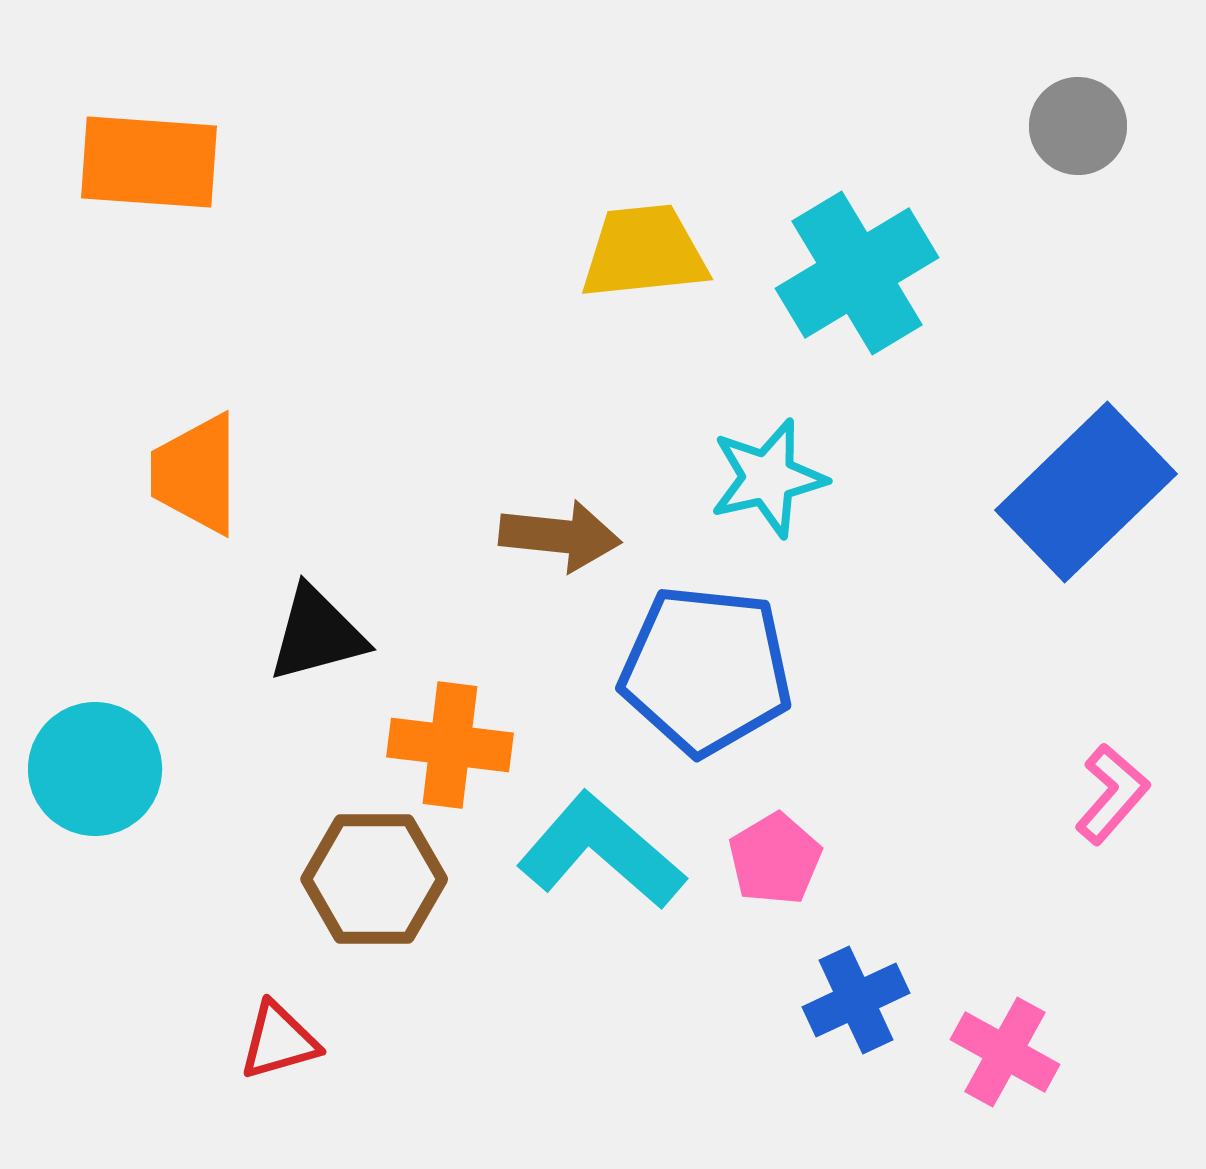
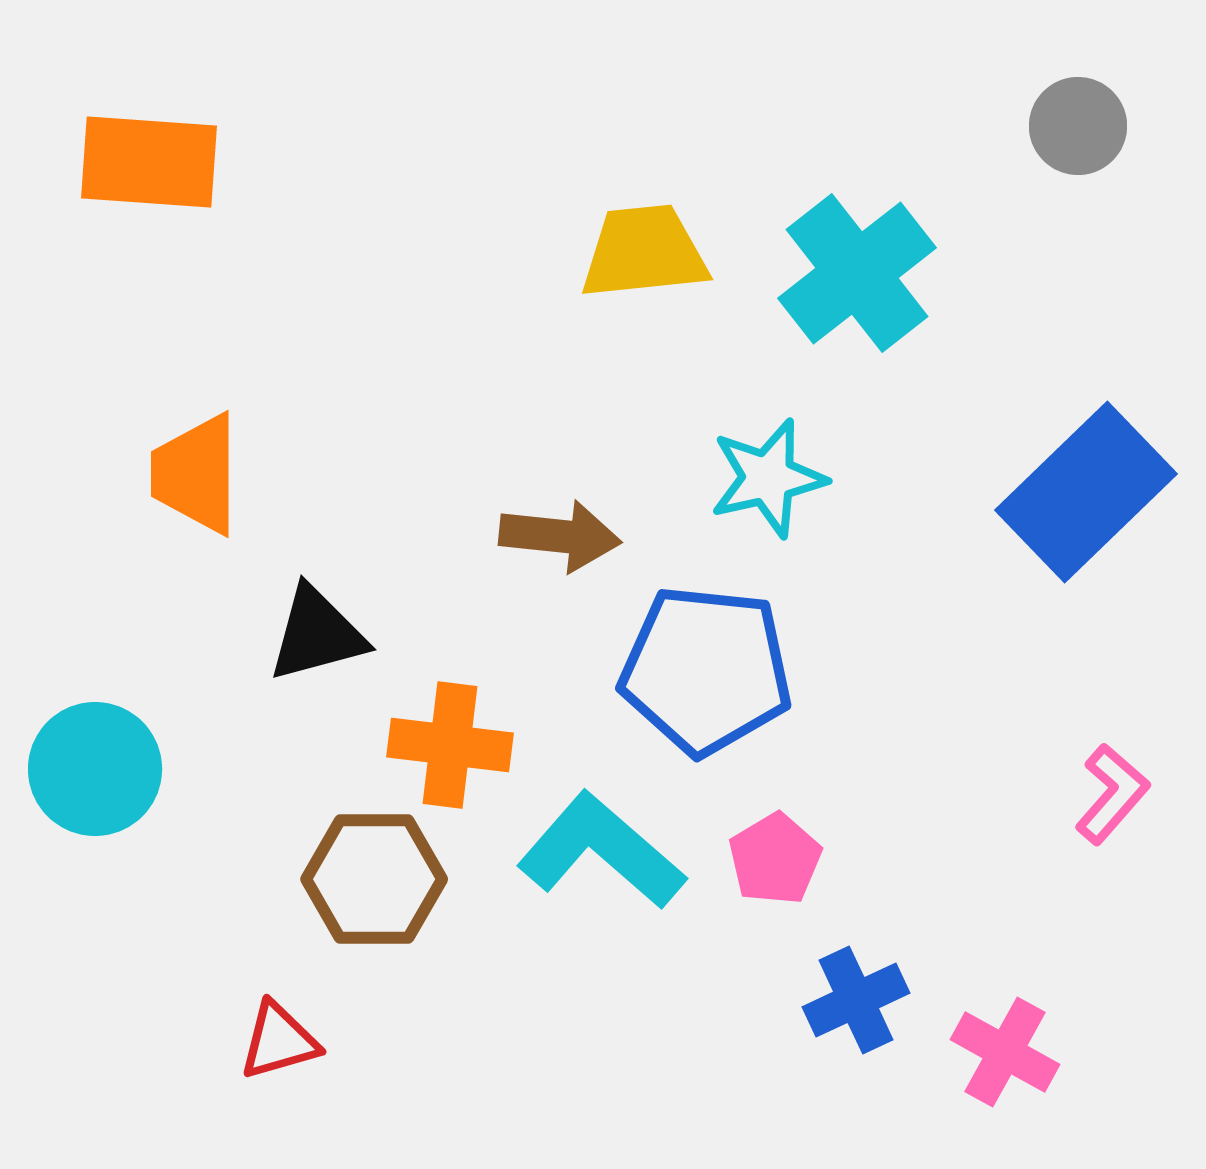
cyan cross: rotated 7 degrees counterclockwise
